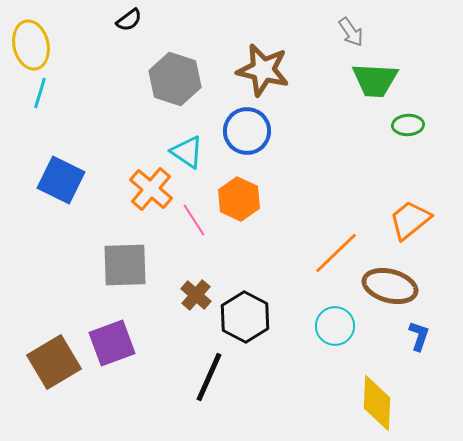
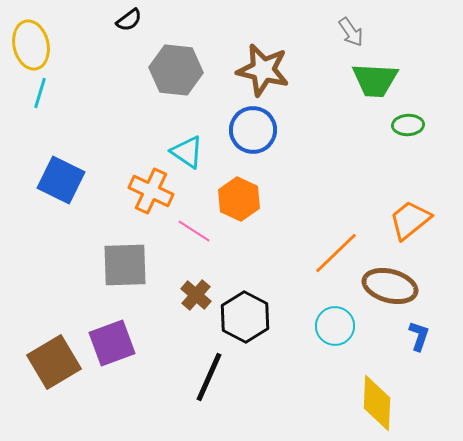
gray hexagon: moved 1 px right, 9 px up; rotated 12 degrees counterclockwise
blue circle: moved 6 px right, 1 px up
orange cross: moved 2 px down; rotated 15 degrees counterclockwise
pink line: moved 11 px down; rotated 24 degrees counterclockwise
